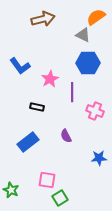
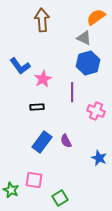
brown arrow: moved 1 px left, 1 px down; rotated 80 degrees counterclockwise
gray triangle: moved 1 px right, 3 px down
blue hexagon: rotated 15 degrees counterclockwise
pink star: moved 7 px left
black rectangle: rotated 16 degrees counterclockwise
pink cross: moved 1 px right
purple semicircle: moved 5 px down
blue rectangle: moved 14 px right; rotated 15 degrees counterclockwise
blue star: rotated 28 degrees clockwise
pink square: moved 13 px left
